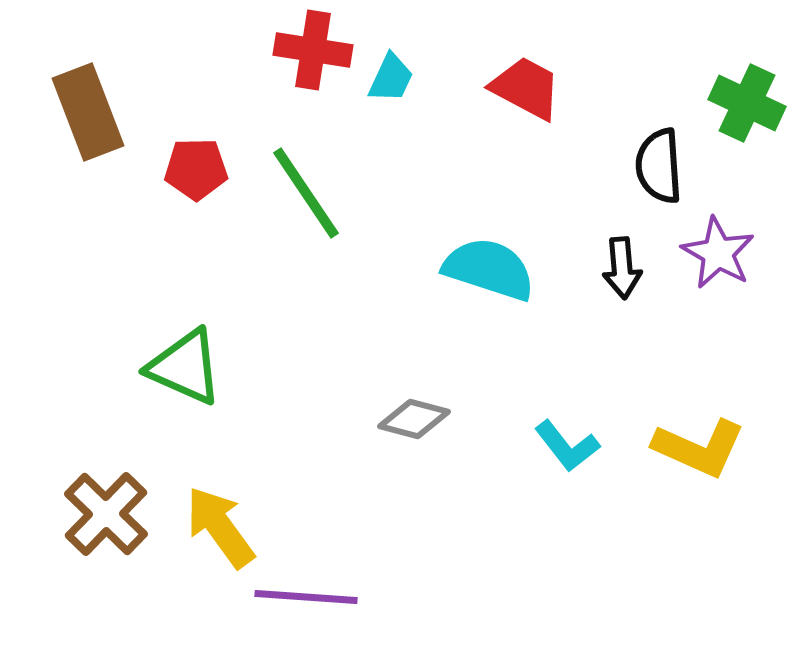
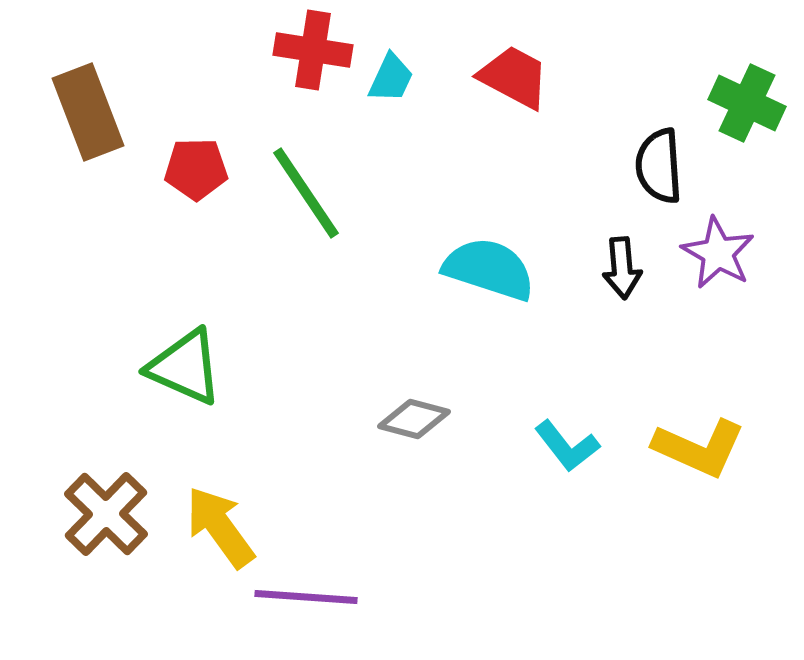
red trapezoid: moved 12 px left, 11 px up
